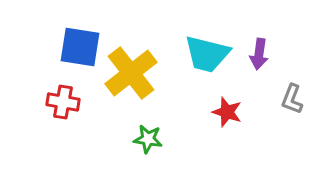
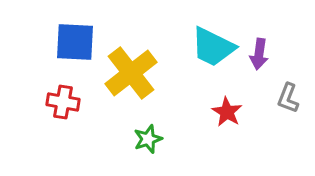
blue square: moved 5 px left, 5 px up; rotated 6 degrees counterclockwise
cyan trapezoid: moved 6 px right, 7 px up; rotated 12 degrees clockwise
gray L-shape: moved 4 px left, 1 px up
red star: rotated 12 degrees clockwise
green star: rotated 28 degrees counterclockwise
